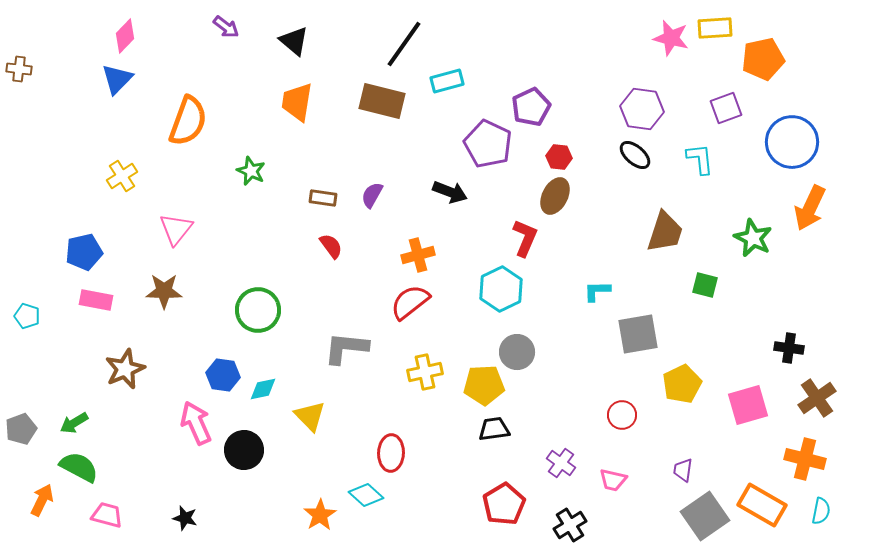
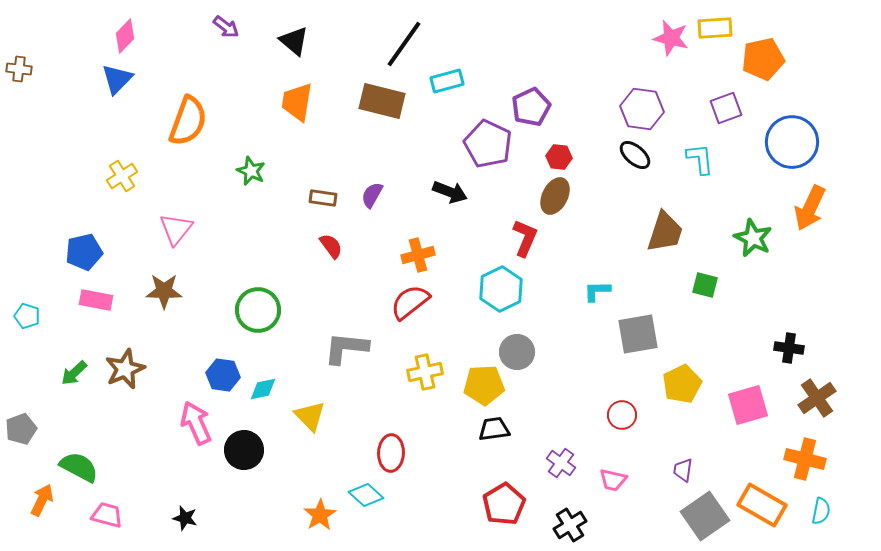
green arrow at (74, 423): moved 50 px up; rotated 12 degrees counterclockwise
